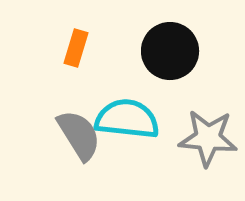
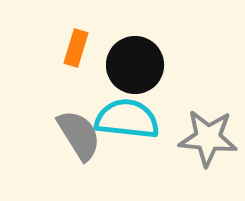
black circle: moved 35 px left, 14 px down
